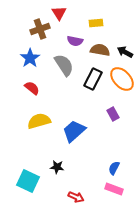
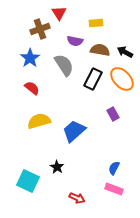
black star: rotated 24 degrees clockwise
red arrow: moved 1 px right, 1 px down
